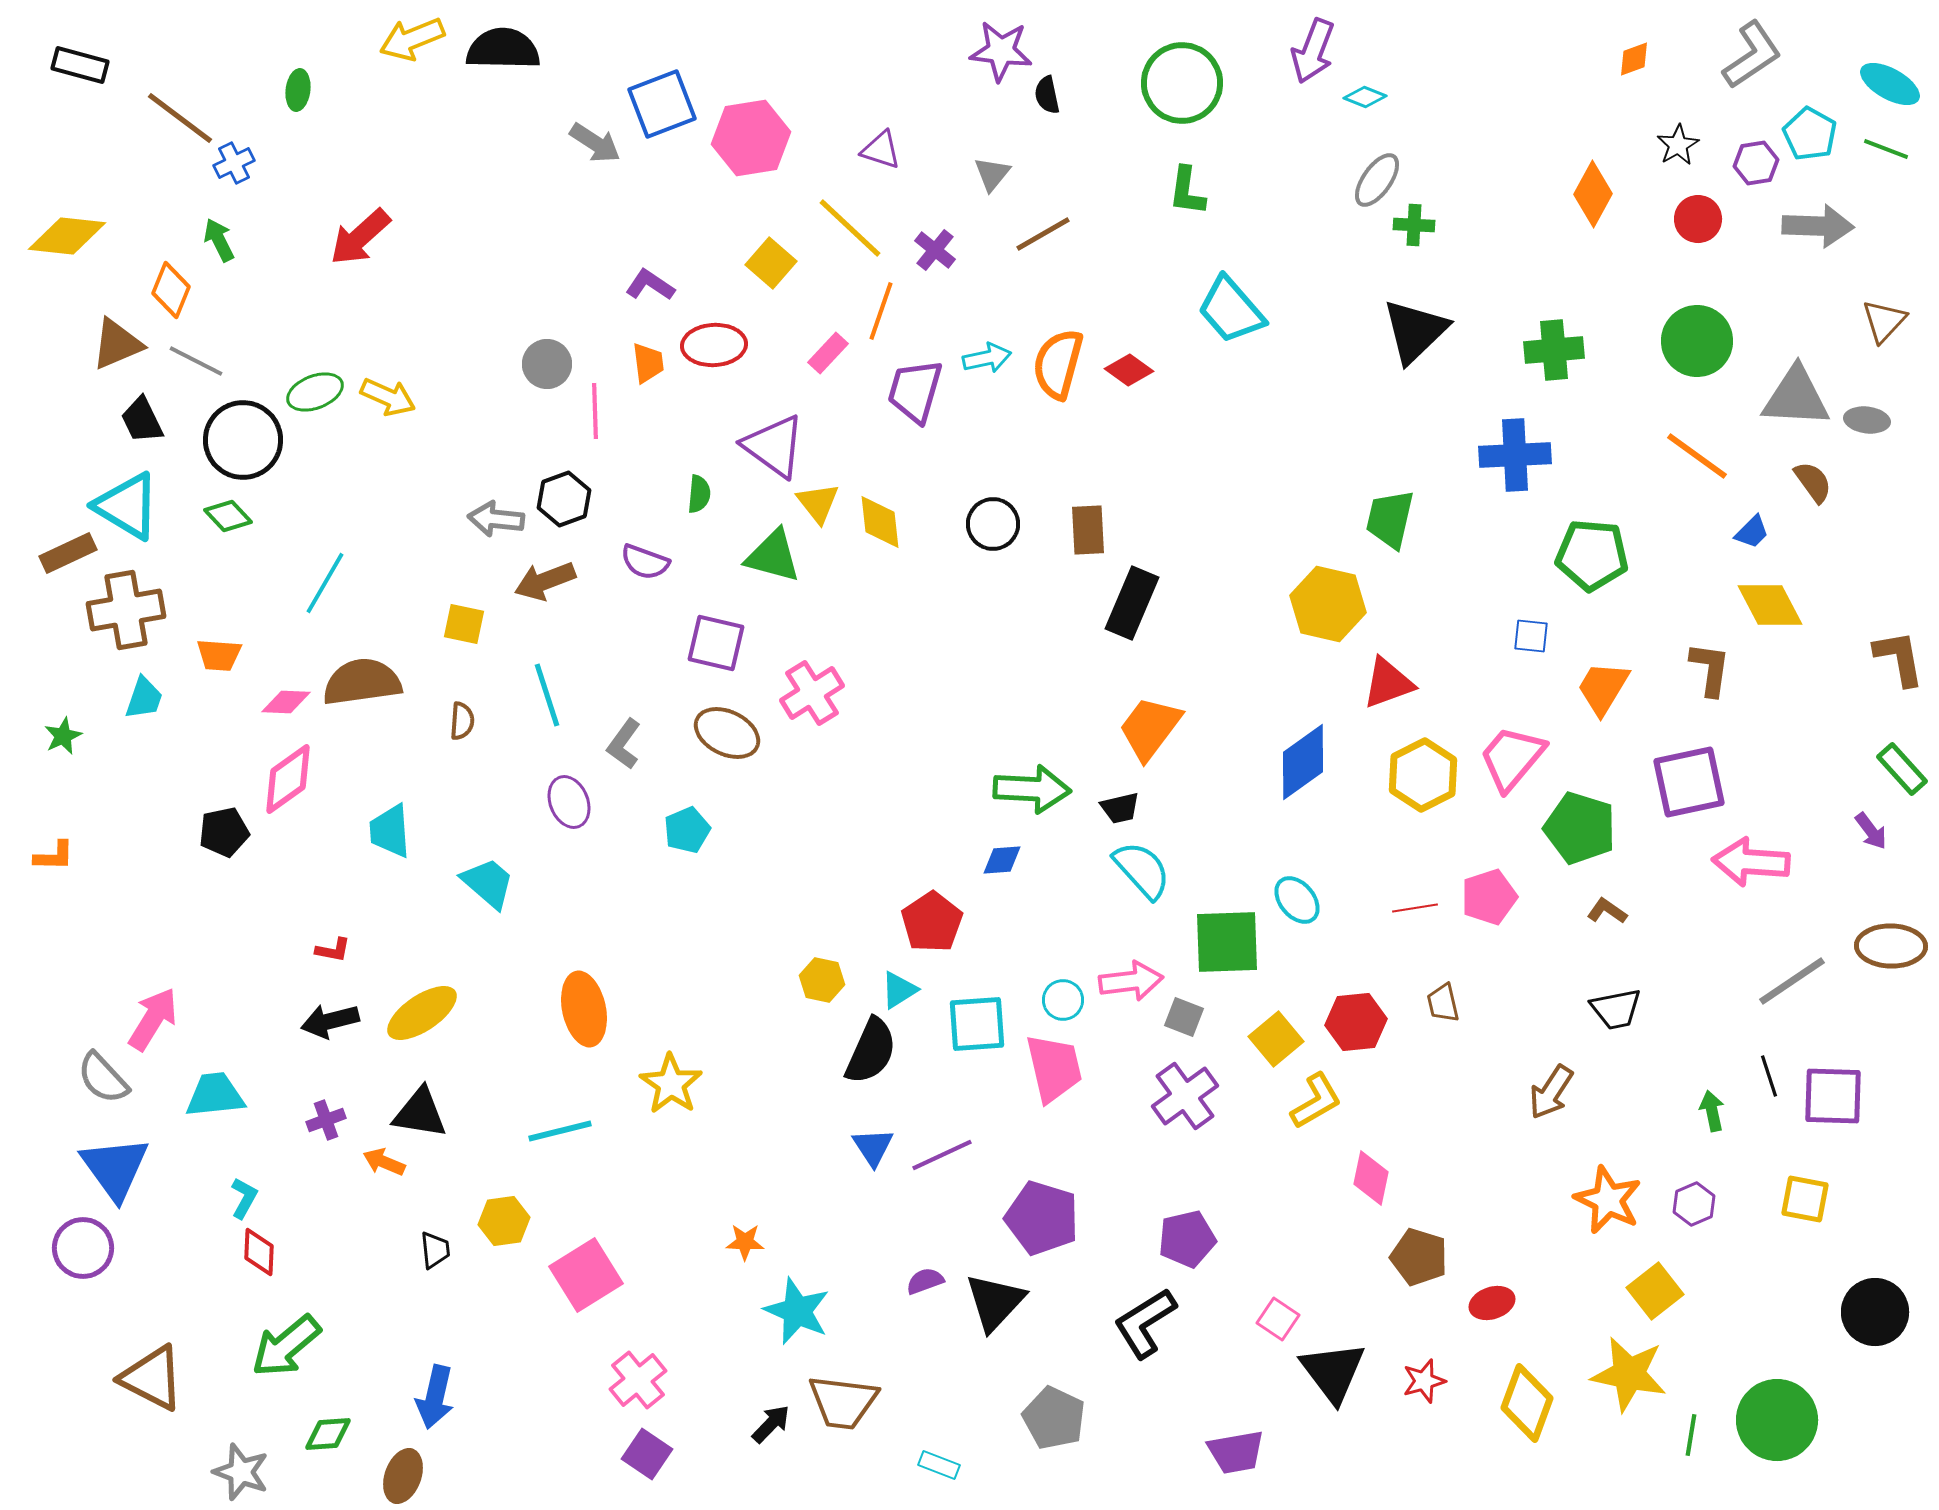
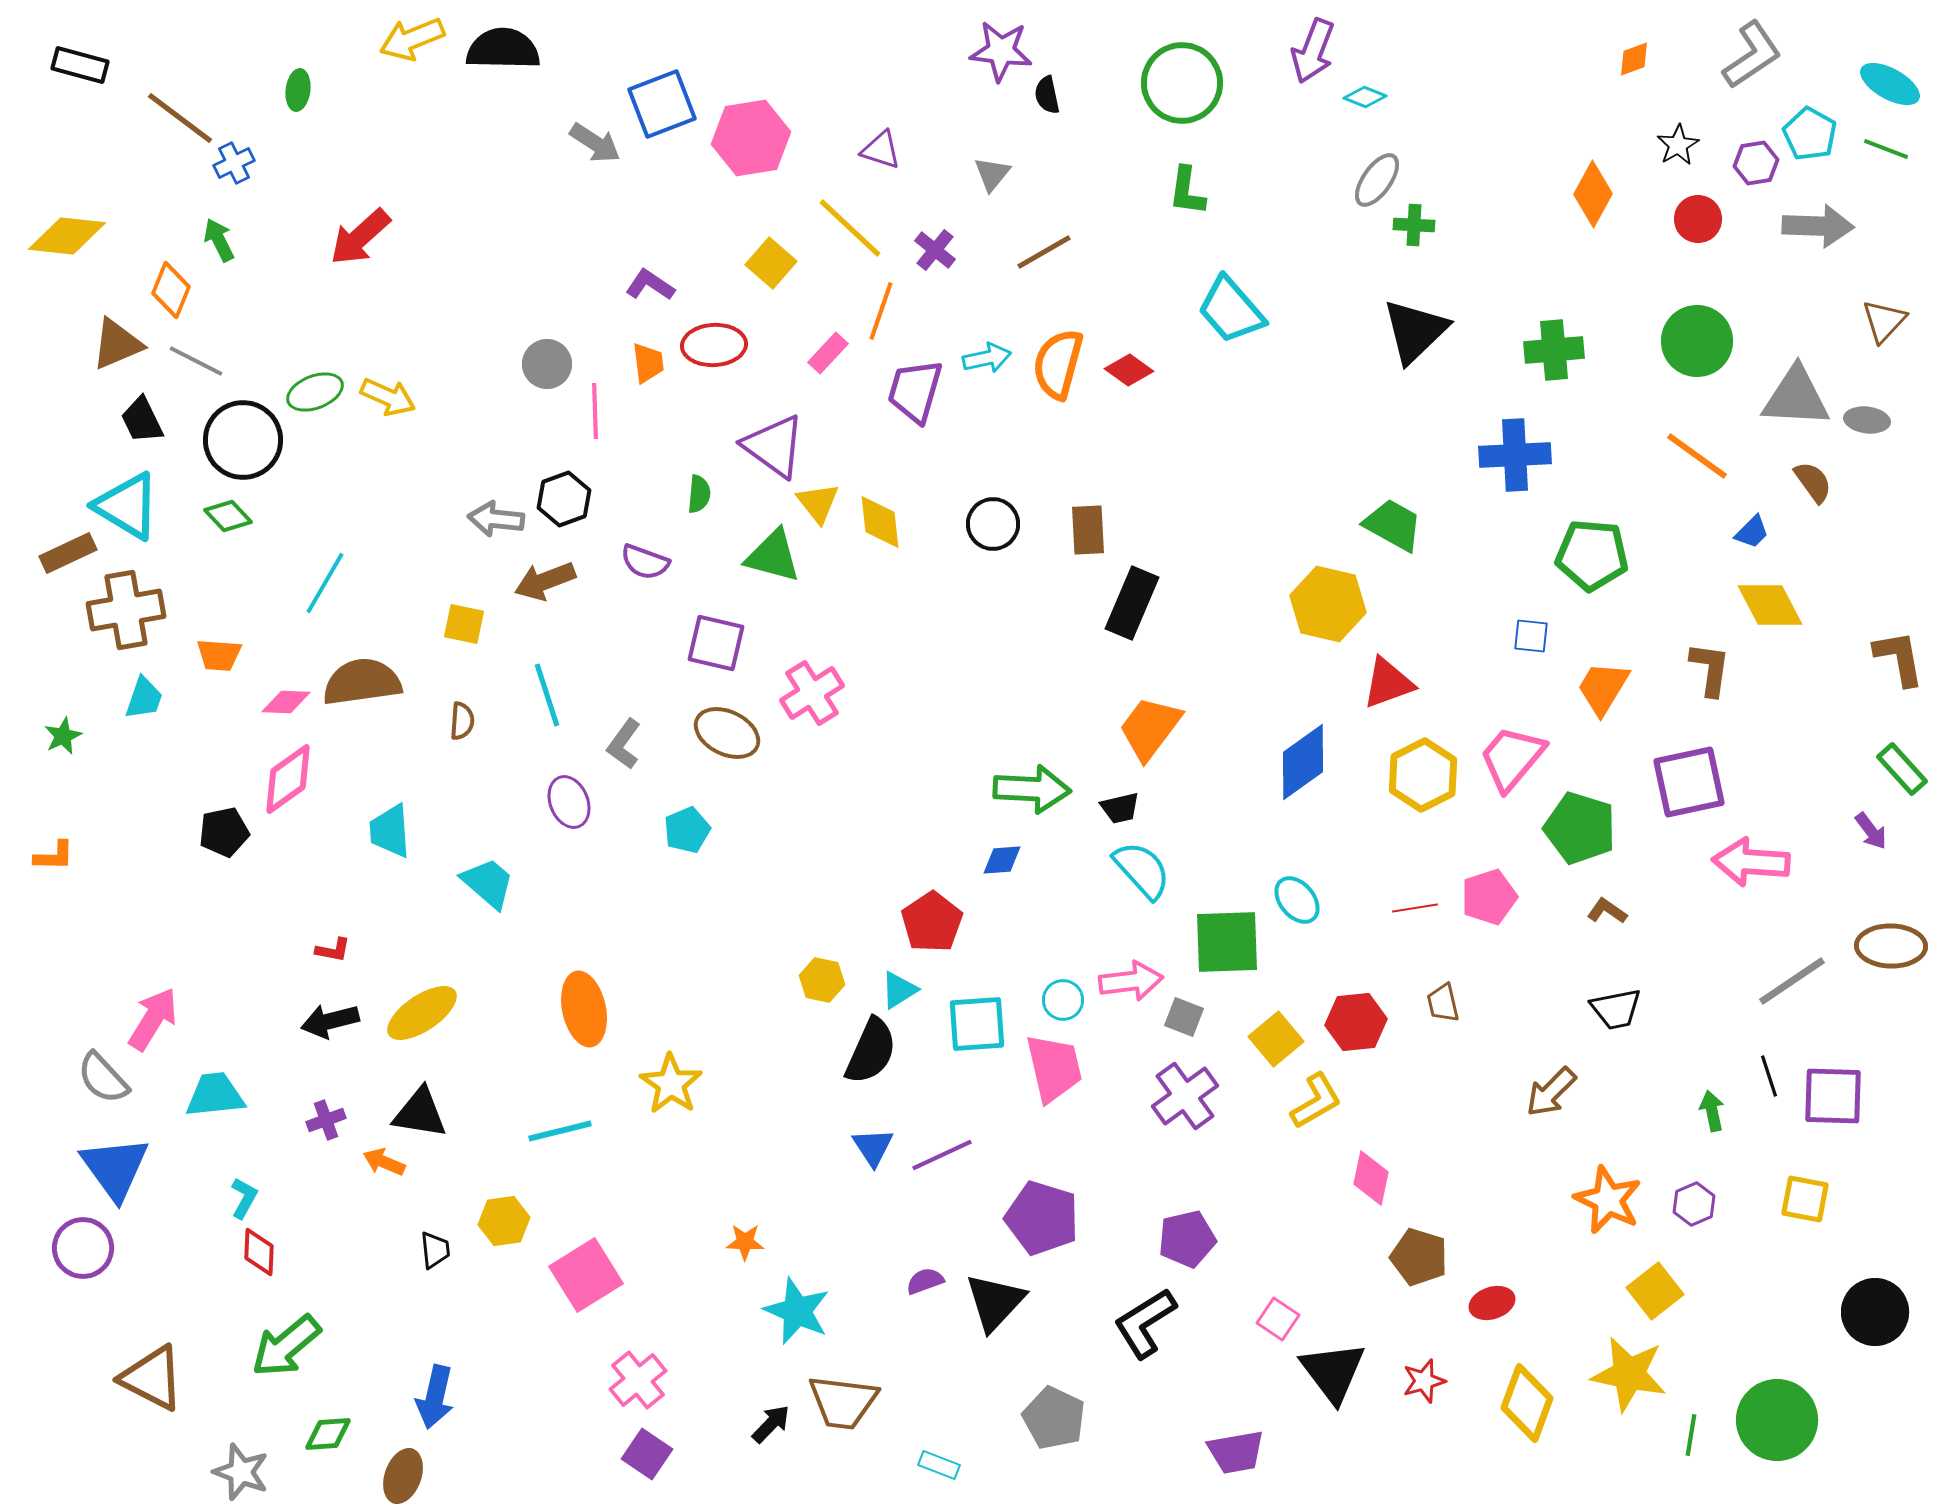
brown line at (1043, 234): moved 1 px right, 18 px down
green trapezoid at (1390, 519): moved 3 px right, 6 px down; rotated 106 degrees clockwise
brown arrow at (1551, 1092): rotated 12 degrees clockwise
